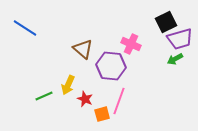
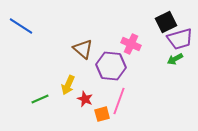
blue line: moved 4 px left, 2 px up
green line: moved 4 px left, 3 px down
